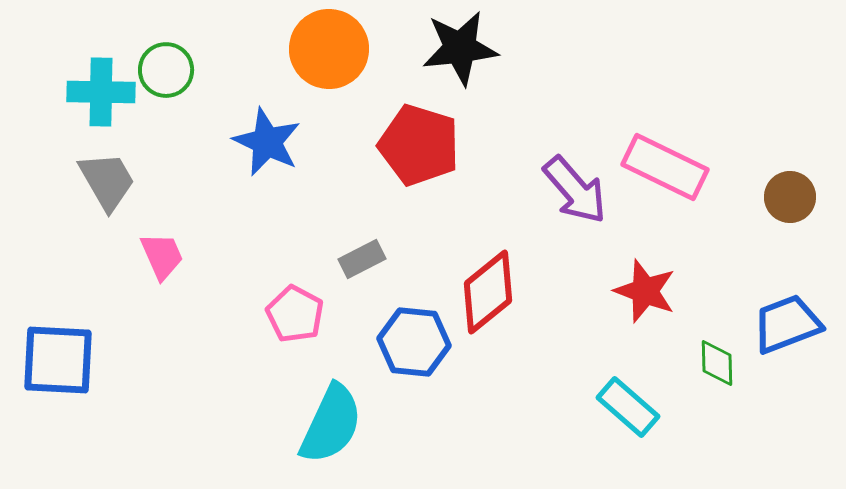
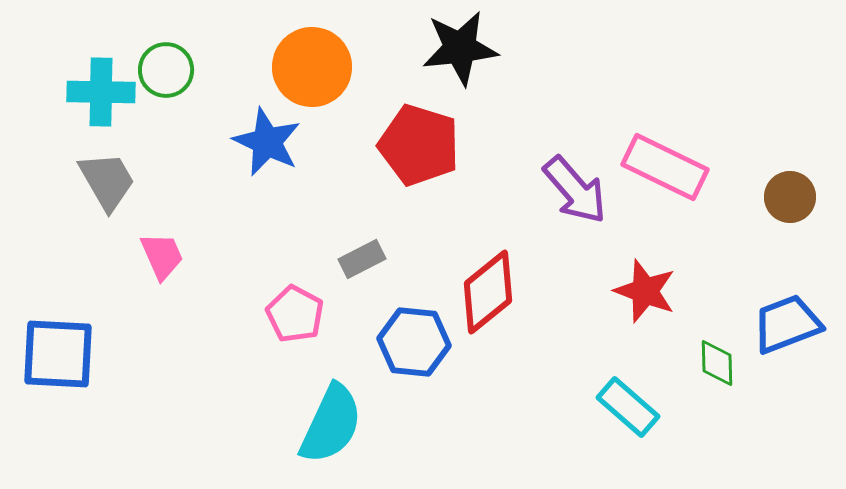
orange circle: moved 17 px left, 18 px down
blue square: moved 6 px up
